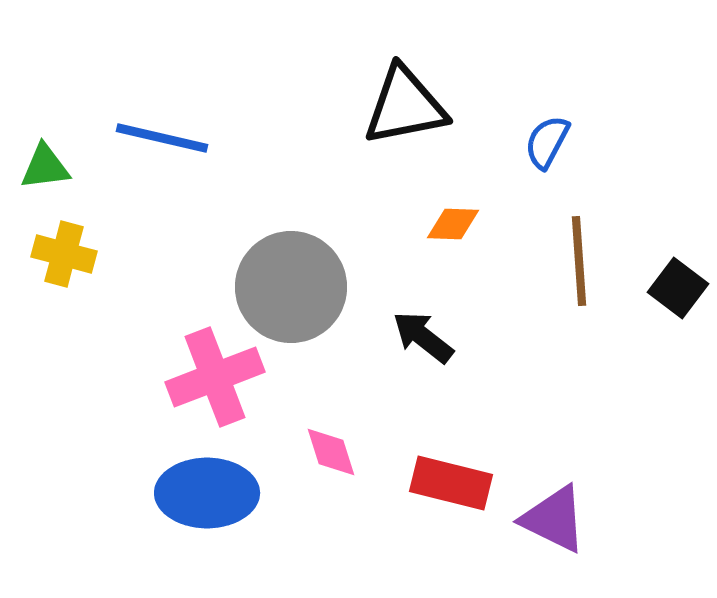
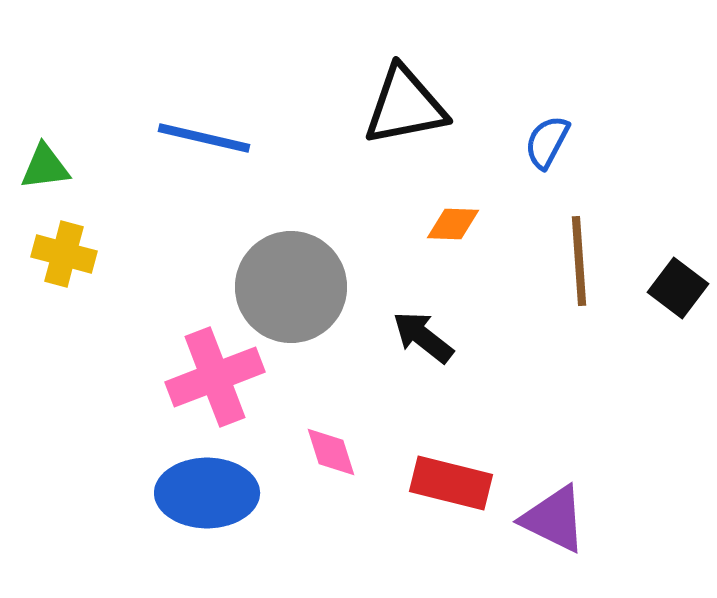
blue line: moved 42 px right
